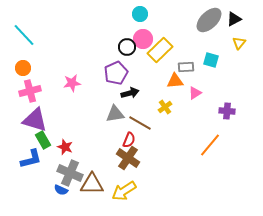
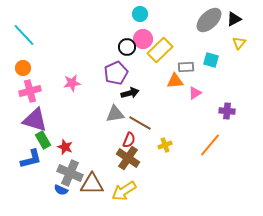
yellow cross: moved 38 px down; rotated 16 degrees clockwise
